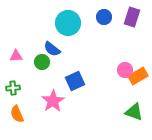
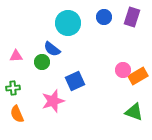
pink circle: moved 2 px left
pink star: rotated 15 degrees clockwise
